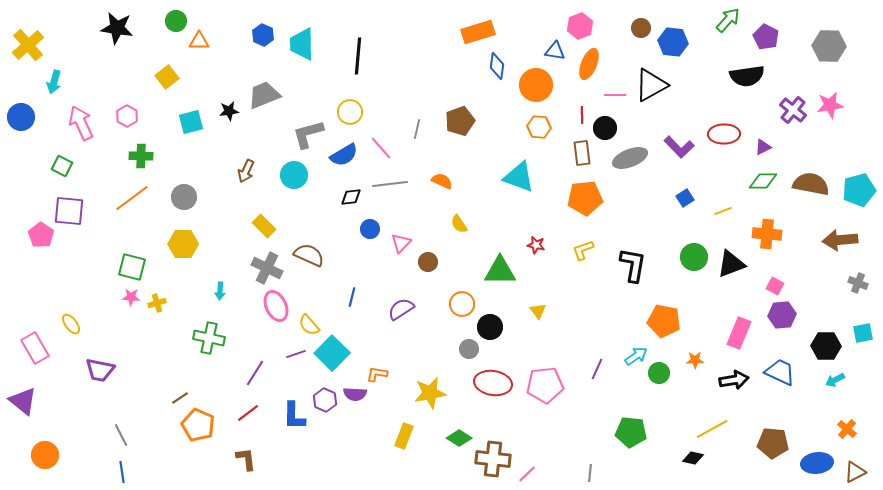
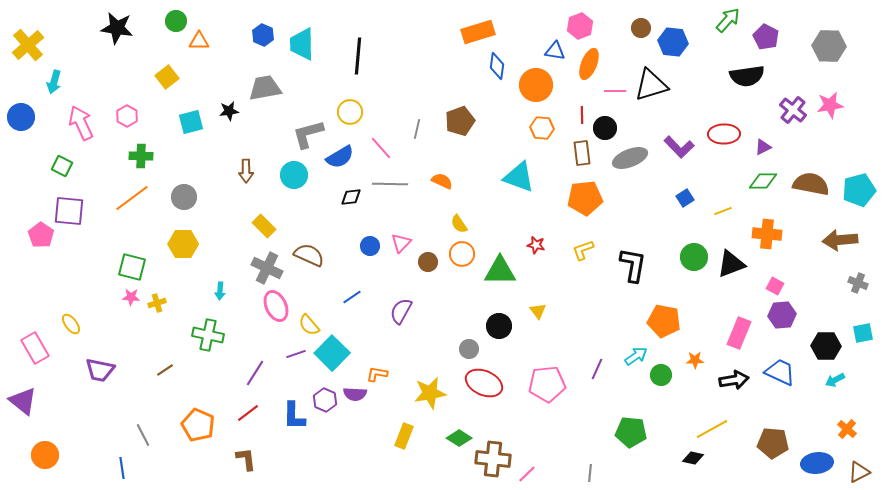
black triangle at (651, 85): rotated 12 degrees clockwise
gray trapezoid at (264, 95): moved 1 px right, 7 px up; rotated 12 degrees clockwise
pink line at (615, 95): moved 4 px up
orange hexagon at (539, 127): moved 3 px right, 1 px down
blue semicircle at (344, 155): moved 4 px left, 2 px down
brown arrow at (246, 171): rotated 25 degrees counterclockwise
gray line at (390, 184): rotated 8 degrees clockwise
blue circle at (370, 229): moved 17 px down
blue line at (352, 297): rotated 42 degrees clockwise
orange circle at (462, 304): moved 50 px up
purple semicircle at (401, 309): moved 2 px down; rotated 28 degrees counterclockwise
black circle at (490, 327): moved 9 px right, 1 px up
green cross at (209, 338): moved 1 px left, 3 px up
green circle at (659, 373): moved 2 px right, 2 px down
red ellipse at (493, 383): moved 9 px left; rotated 15 degrees clockwise
pink pentagon at (545, 385): moved 2 px right, 1 px up
brown line at (180, 398): moved 15 px left, 28 px up
gray line at (121, 435): moved 22 px right
blue line at (122, 472): moved 4 px up
brown triangle at (855, 472): moved 4 px right
